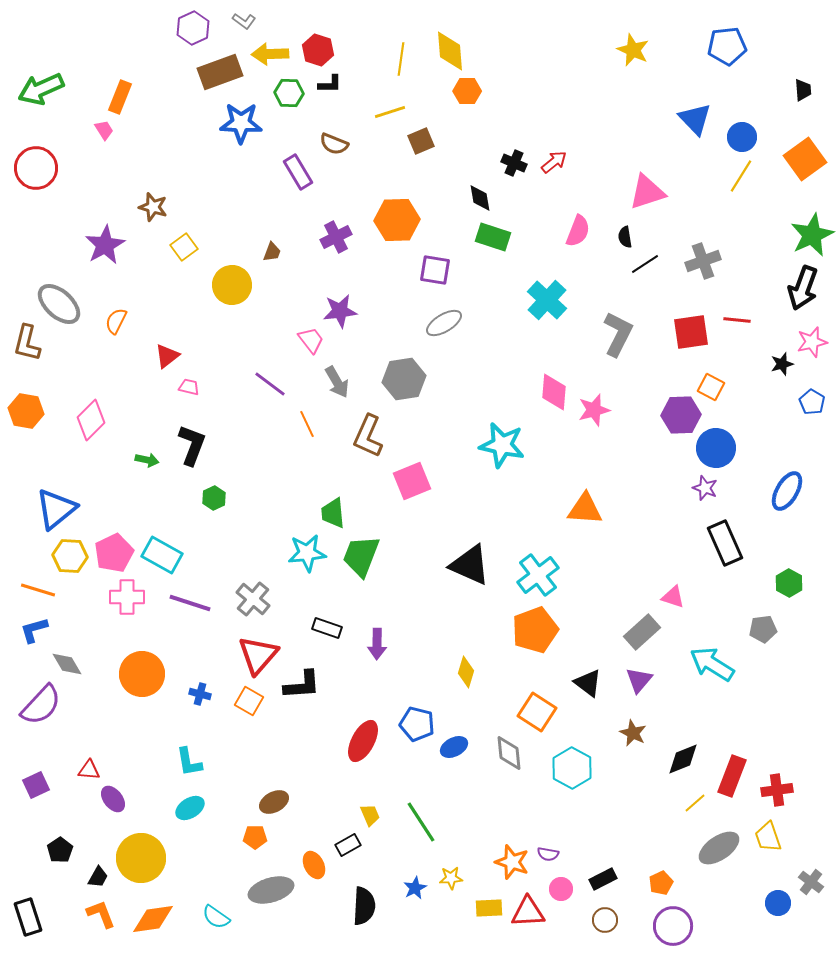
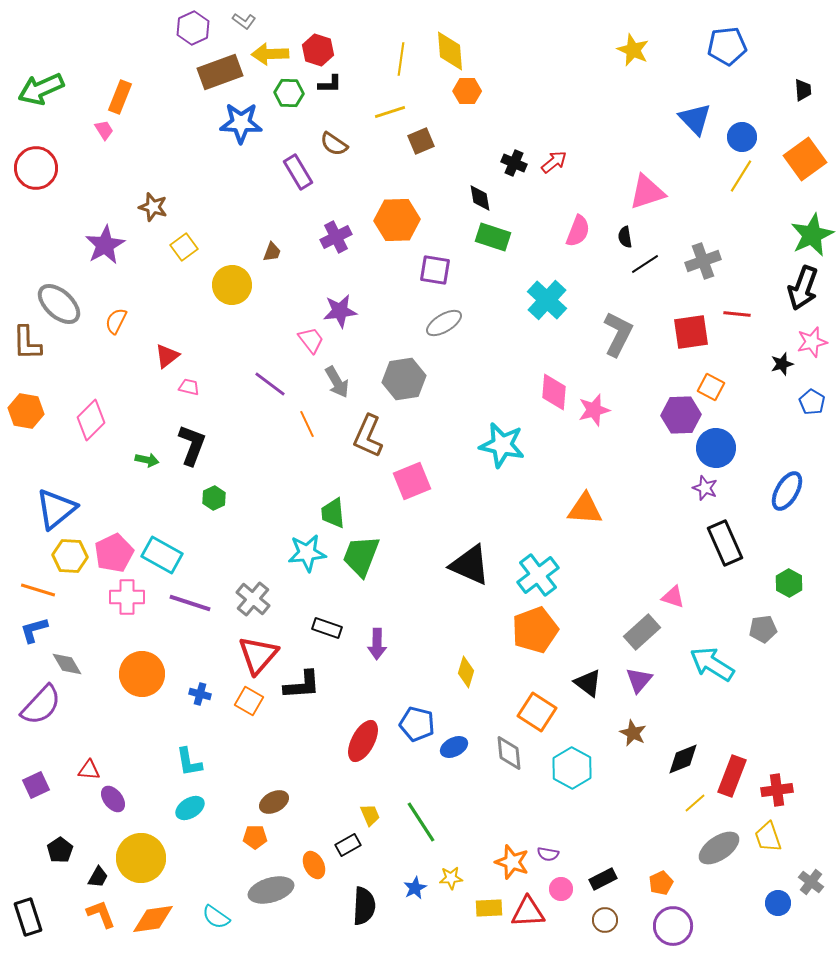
brown semicircle at (334, 144): rotated 12 degrees clockwise
red line at (737, 320): moved 6 px up
brown L-shape at (27, 343): rotated 15 degrees counterclockwise
